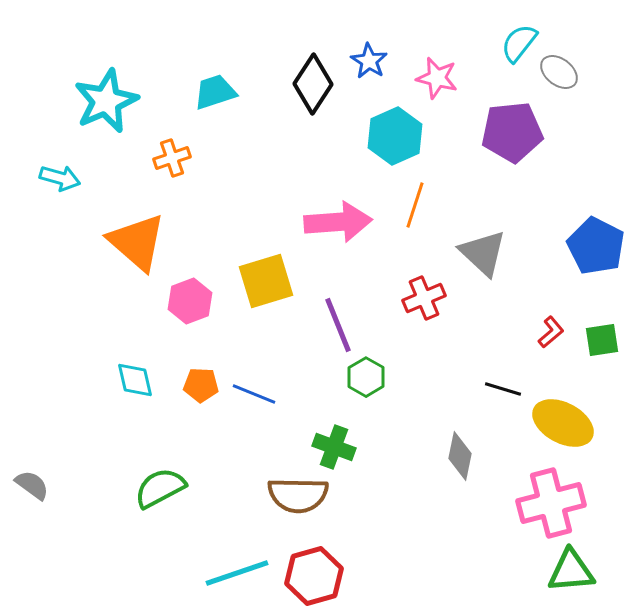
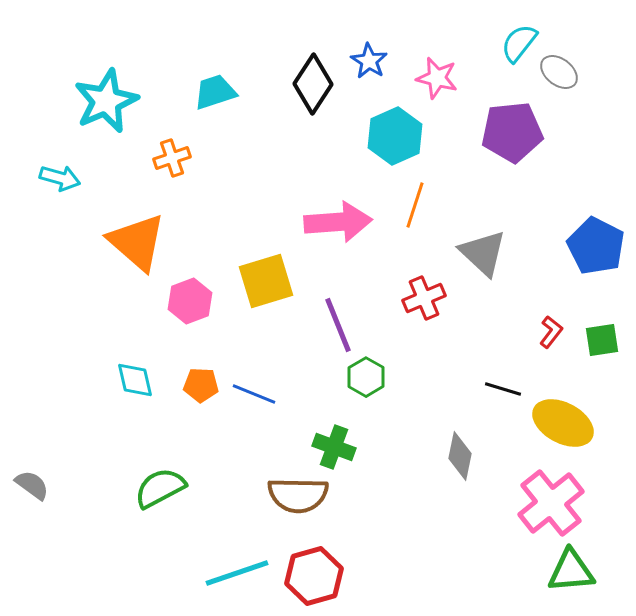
red L-shape: rotated 12 degrees counterclockwise
pink cross: rotated 24 degrees counterclockwise
